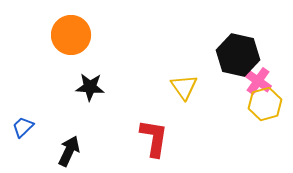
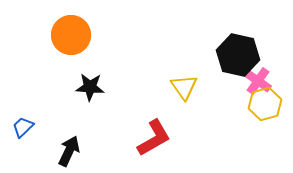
red L-shape: rotated 51 degrees clockwise
